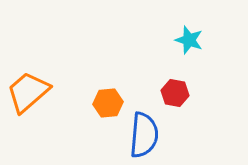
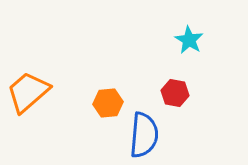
cyan star: rotated 12 degrees clockwise
